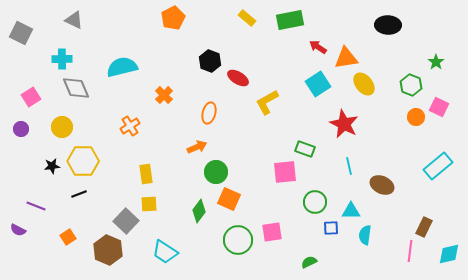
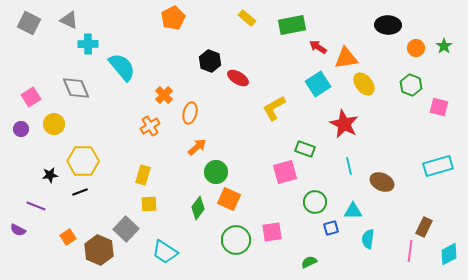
gray triangle at (74, 20): moved 5 px left
green rectangle at (290, 20): moved 2 px right, 5 px down
gray square at (21, 33): moved 8 px right, 10 px up
cyan cross at (62, 59): moved 26 px right, 15 px up
green star at (436, 62): moved 8 px right, 16 px up
cyan semicircle at (122, 67): rotated 64 degrees clockwise
yellow L-shape at (267, 102): moved 7 px right, 6 px down
pink square at (439, 107): rotated 12 degrees counterclockwise
orange ellipse at (209, 113): moved 19 px left
orange circle at (416, 117): moved 69 px up
orange cross at (130, 126): moved 20 px right
yellow circle at (62, 127): moved 8 px left, 3 px up
orange arrow at (197, 147): rotated 18 degrees counterclockwise
black star at (52, 166): moved 2 px left, 9 px down
cyan rectangle at (438, 166): rotated 24 degrees clockwise
pink square at (285, 172): rotated 10 degrees counterclockwise
yellow rectangle at (146, 174): moved 3 px left, 1 px down; rotated 24 degrees clockwise
brown ellipse at (382, 185): moved 3 px up
black line at (79, 194): moved 1 px right, 2 px up
green diamond at (199, 211): moved 1 px left, 3 px up
cyan triangle at (351, 211): moved 2 px right
gray square at (126, 221): moved 8 px down
blue square at (331, 228): rotated 14 degrees counterclockwise
cyan semicircle at (365, 235): moved 3 px right, 4 px down
green circle at (238, 240): moved 2 px left
brown hexagon at (108, 250): moved 9 px left
cyan diamond at (449, 254): rotated 15 degrees counterclockwise
